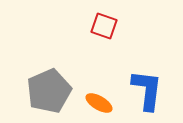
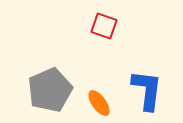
gray pentagon: moved 1 px right, 1 px up
orange ellipse: rotated 24 degrees clockwise
